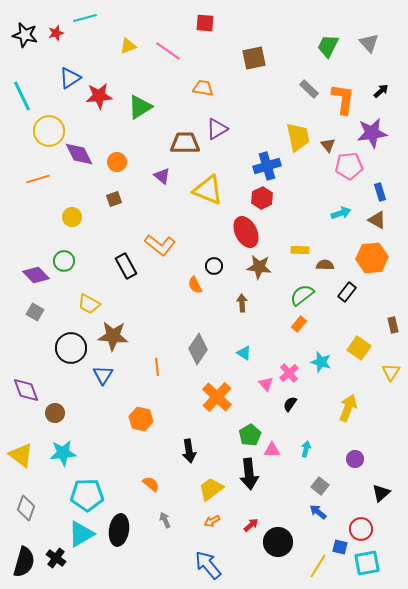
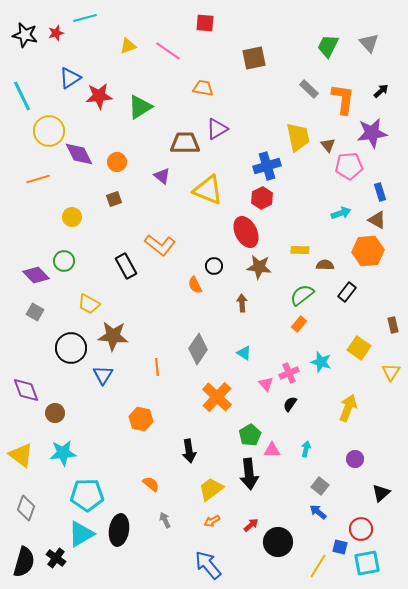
orange hexagon at (372, 258): moved 4 px left, 7 px up
pink cross at (289, 373): rotated 18 degrees clockwise
